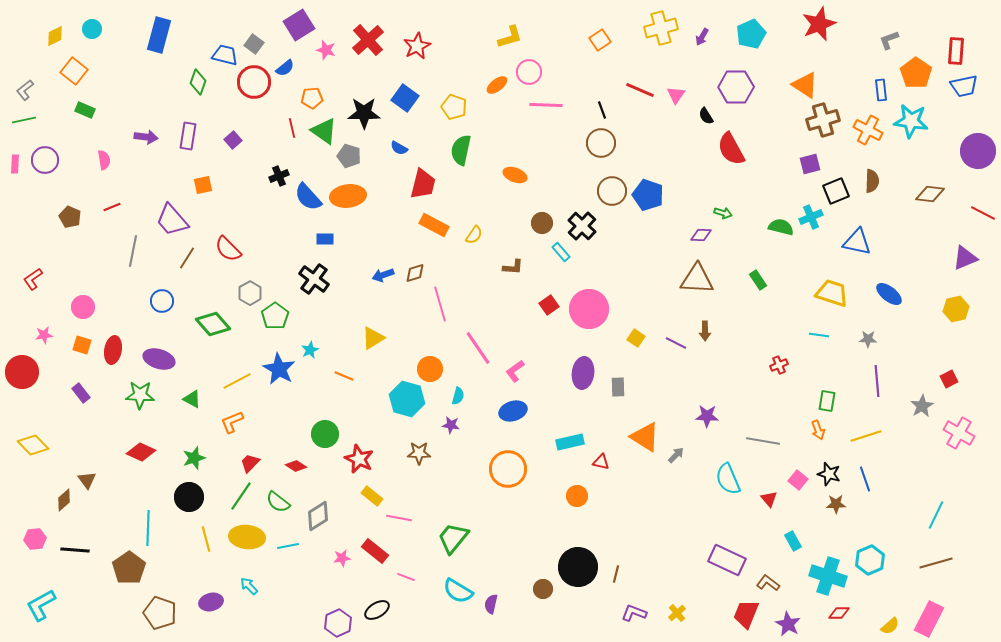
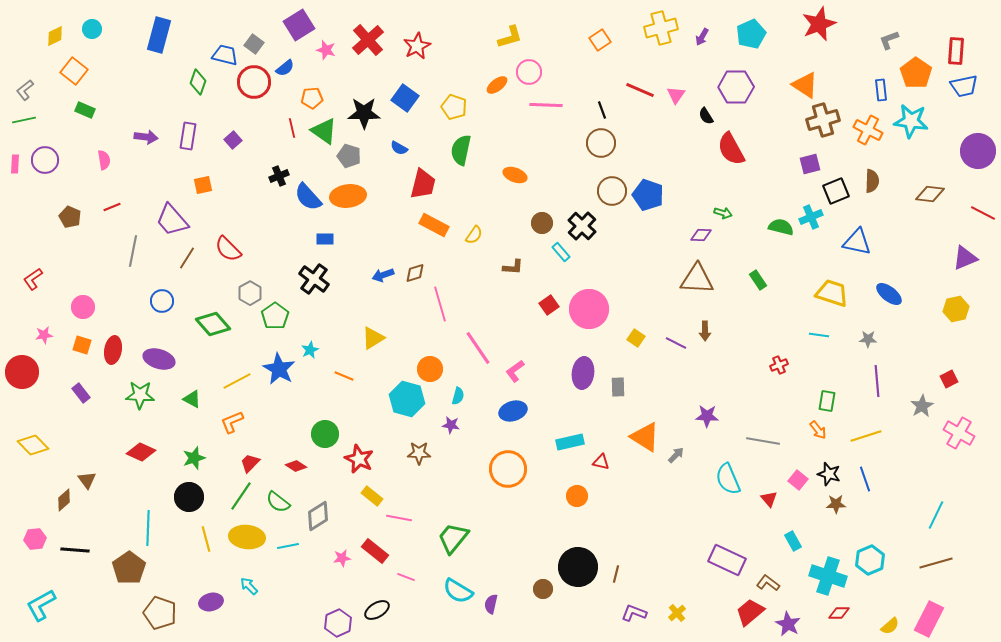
orange arrow at (818, 430): rotated 18 degrees counterclockwise
red trapezoid at (746, 614): moved 4 px right, 2 px up; rotated 28 degrees clockwise
